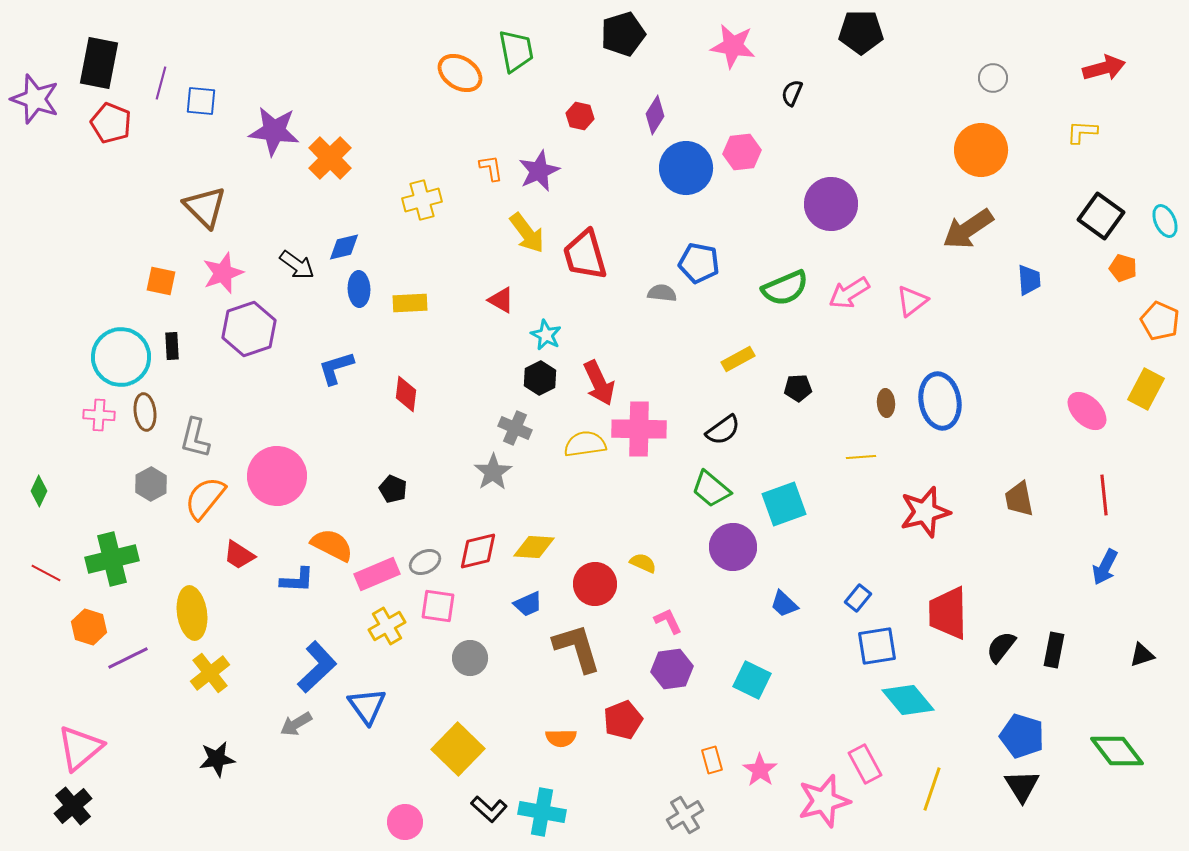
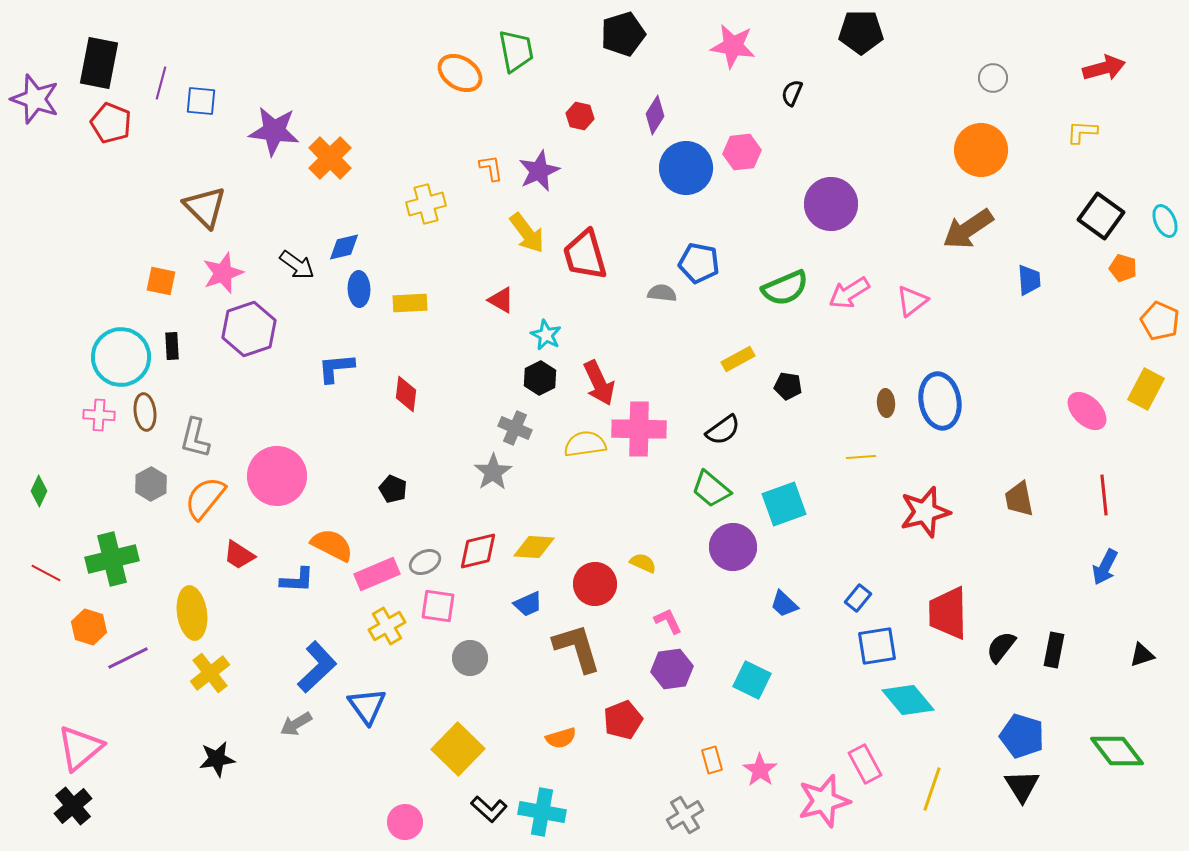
yellow cross at (422, 200): moved 4 px right, 4 px down
blue L-shape at (336, 368): rotated 12 degrees clockwise
black pentagon at (798, 388): moved 10 px left, 2 px up; rotated 12 degrees clockwise
orange semicircle at (561, 738): rotated 16 degrees counterclockwise
